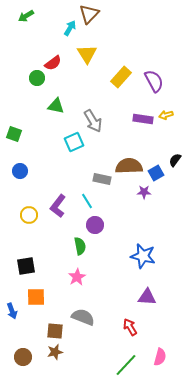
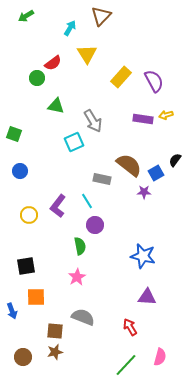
brown triangle: moved 12 px right, 2 px down
brown semicircle: moved 1 px up; rotated 40 degrees clockwise
